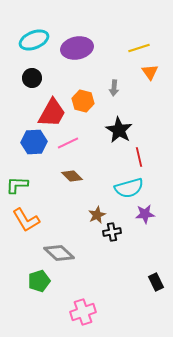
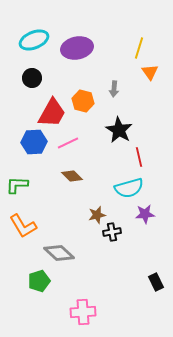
yellow line: rotated 55 degrees counterclockwise
gray arrow: moved 1 px down
brown star: rotated 12 degrees clockwise
orange L-shape: moved 3 px left, 6 px down
pink cross: rotated 15 degrees clockwise
